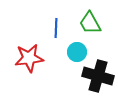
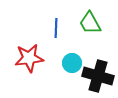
cyan circle: moved 5 px left, 11 px down
